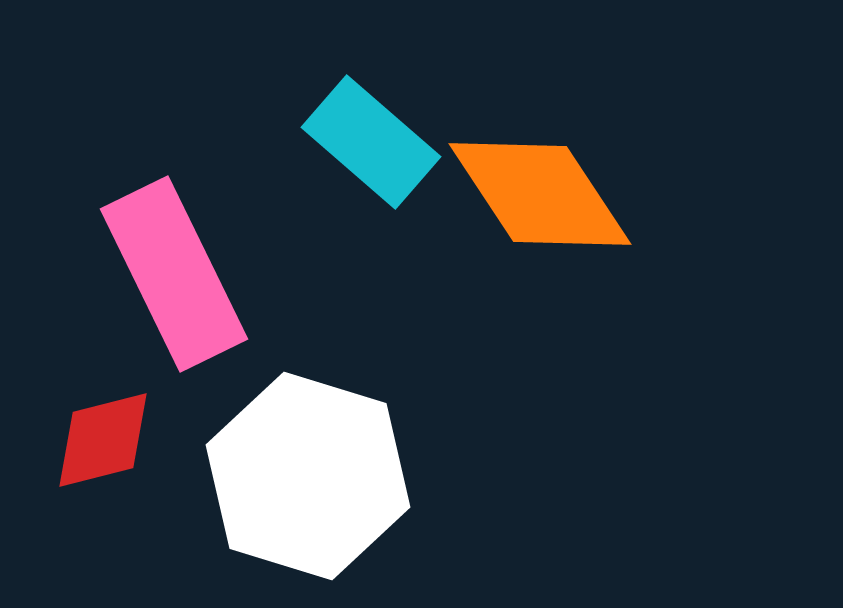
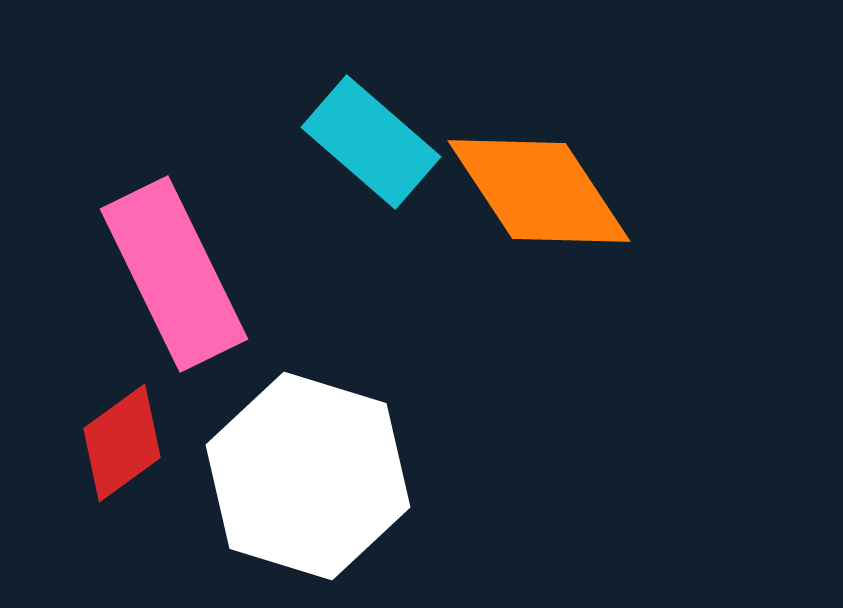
orange diamond: moved 1 px left, 3 px up
red diamond: moved 19 px right, 3 px down; rotated 22 degrees counterclockwise
